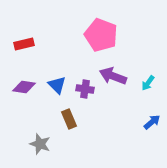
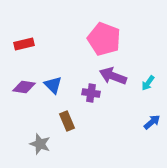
pink pentagon: moved 3 px right, 4 px down
blue triangle: moved 4 px left
purple cross: moved 6 px right, 4 px down
brown rectangle: moved 2 px left, 2 px down
